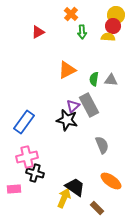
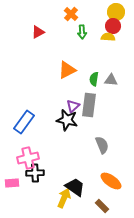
yellow circle: moved 3 px up
gray rectangle: rotated 35 degrees clockwise
pink cross: moved 1 px right, 1 px down
black cross: rotated 18 degrees counterclockwise
pink rectangle: moved 2 px left, 6 px up
brown rectangle: moved 5 px right, 2 px up
